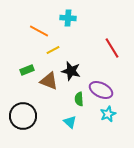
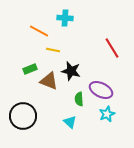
cyan cross: moved 3 px left
yellow line: rotated 40 degrees clockwise
green rectangle: moved 3 px right, 1 px up
cyan star: moved 1 px left
